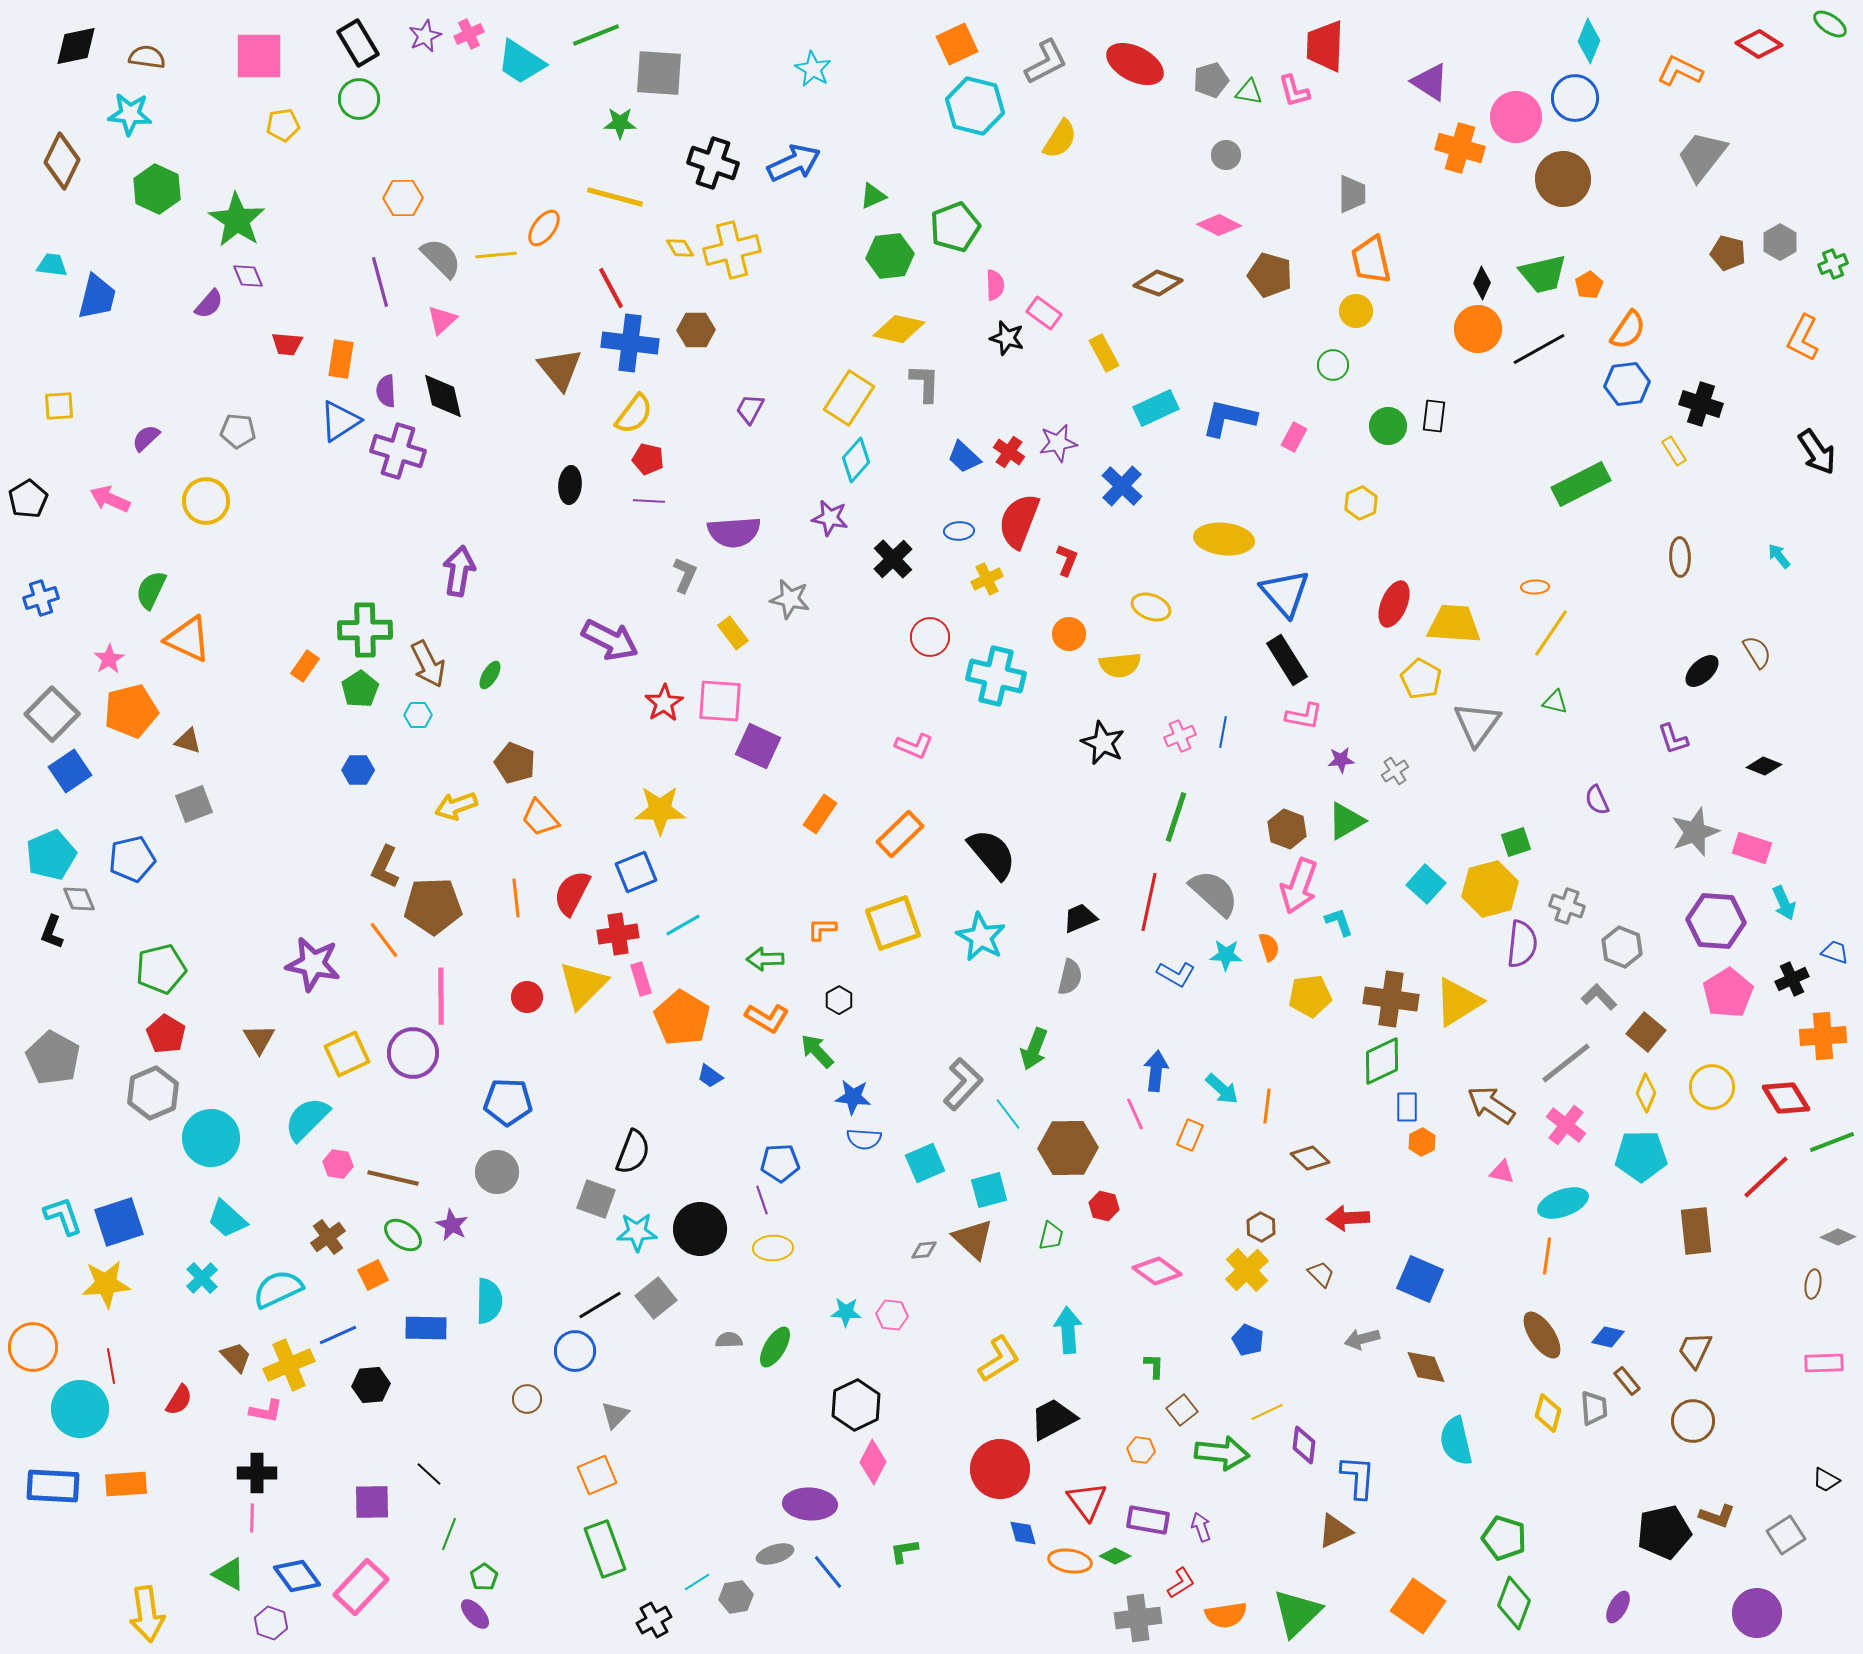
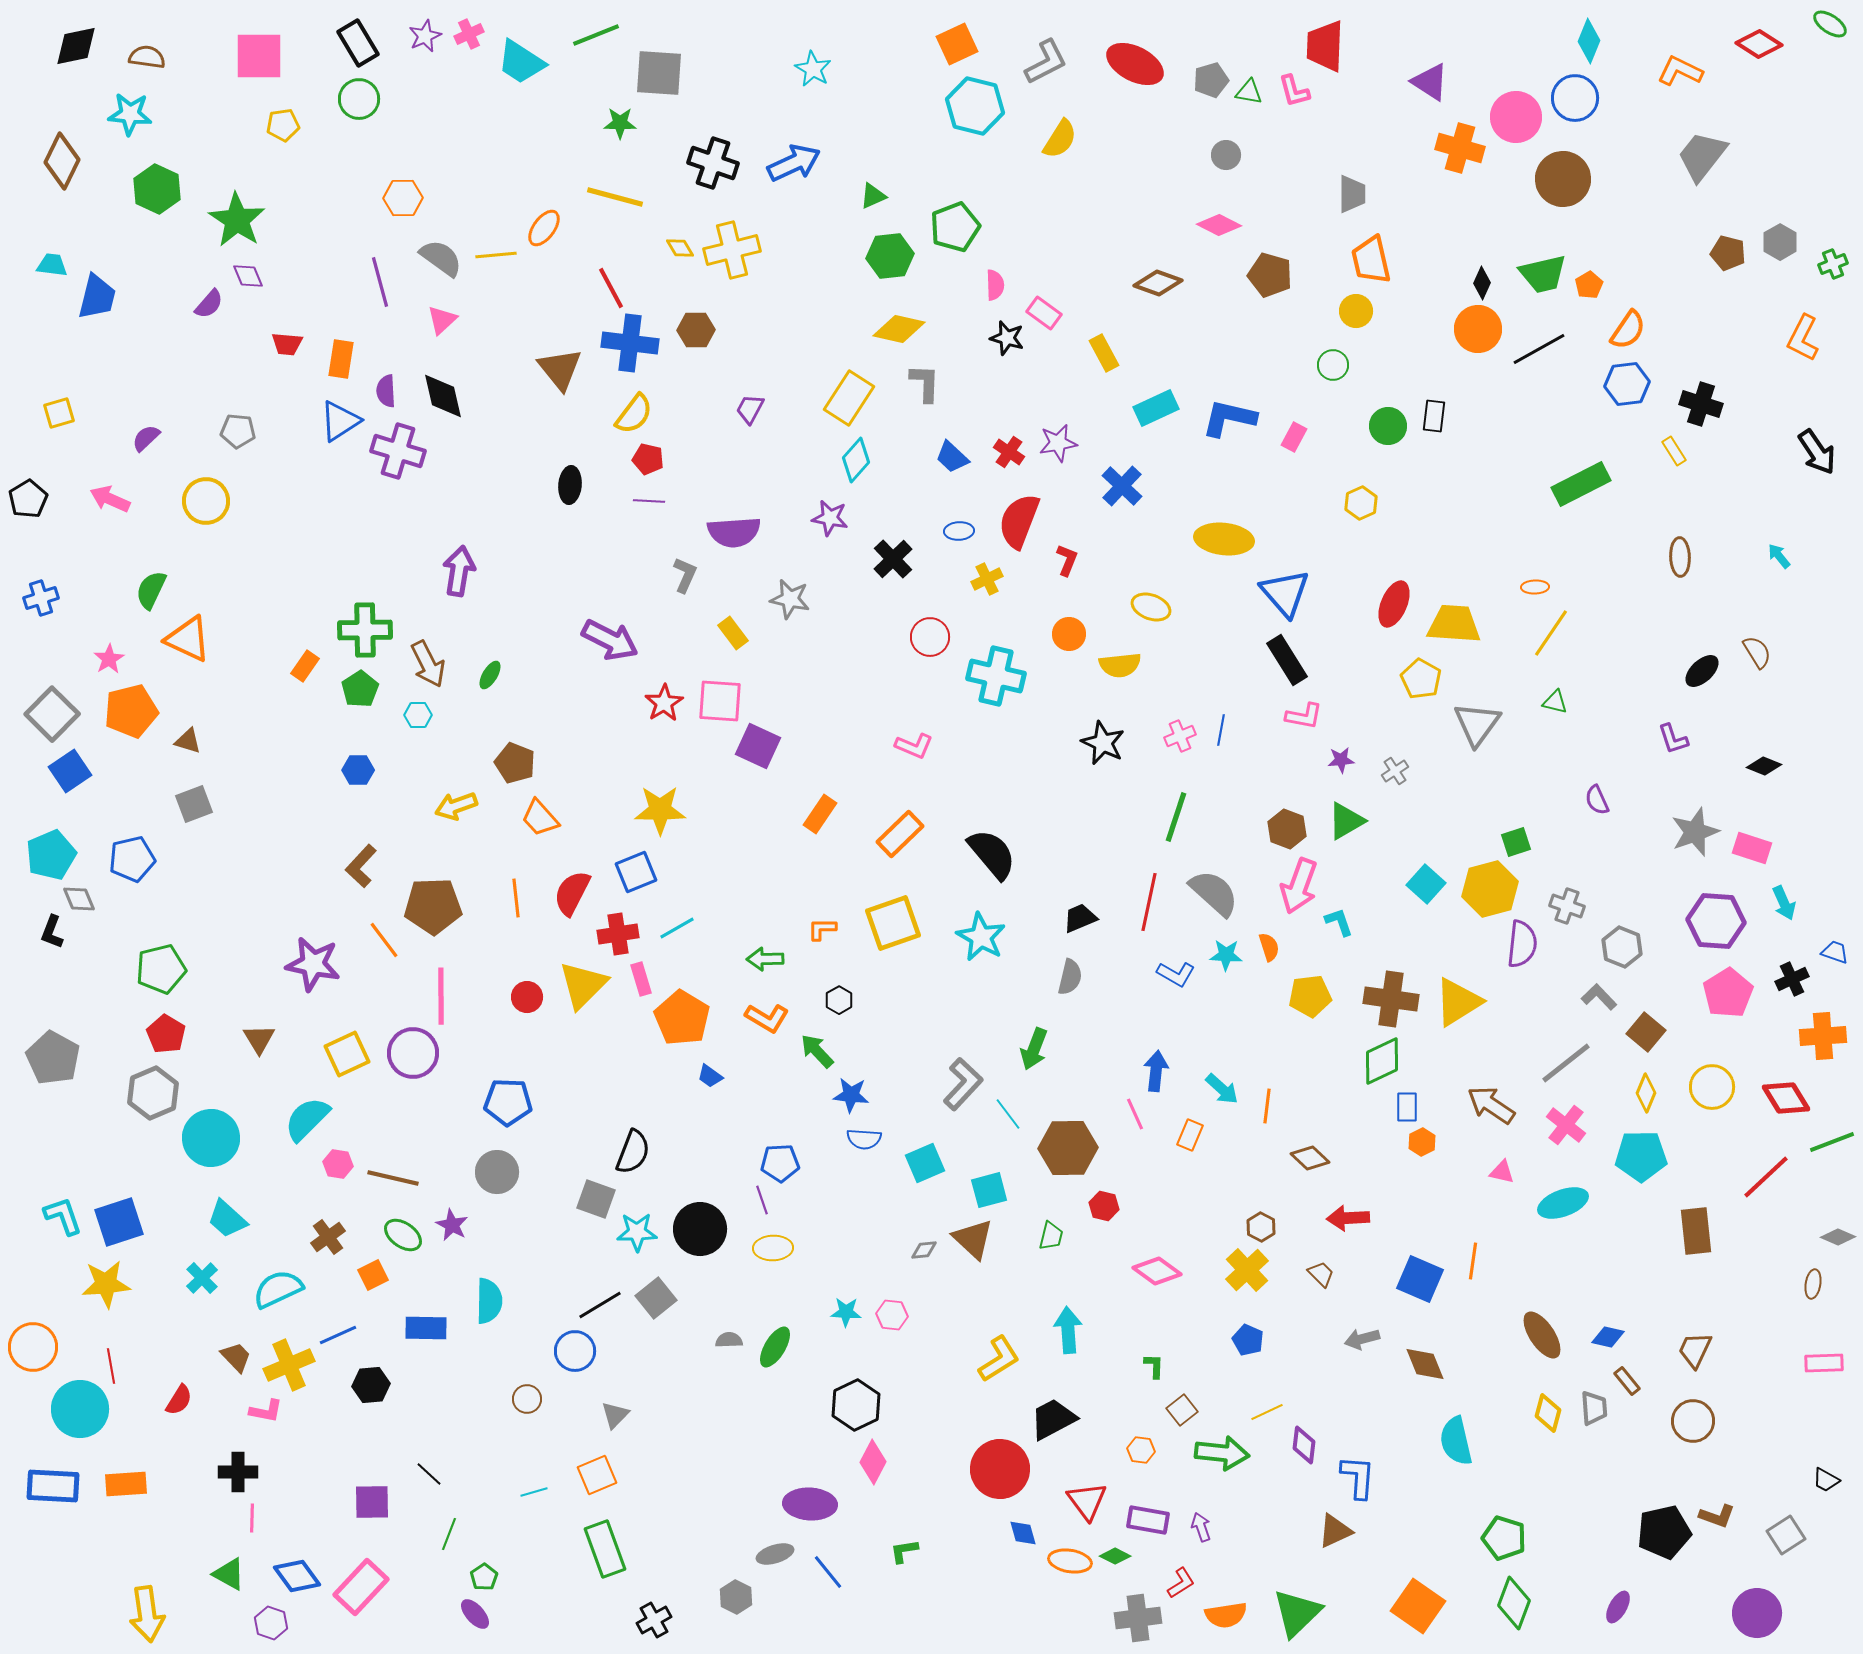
gray semicircle at (441, 258): rotated 9 degrees counterclockwise
yellow square at (59, 406): moved 7 px down; rotated 12 degrees counterclockwise
blue trapezoid at (964, 457): moved 12 px left
blue line at (1223, 732): moved 2 px left, 2 px up
brown L-shape at (385, 867): moved 24 px left, 1 px up; rotated 18 degrees clockwise
cyan line at (683, 925): moved 6 px left, 3 px down
blue star at (853, 1097): moved 2 px left, 2 px up
orange line at (1547, 1256): moved 74 px left, 5 px down
brown diamond at (1426, 1367): moved 1 px left, 3 px up
black cross at (257, 1473): moved 19 px left, 1 px up
cyan line at (697, 1582): moved 163 px left, 90 px up; rotated 16 degrees clockwise
gray hexagon at (736, 1597): rotated 24 degrees counterclockwise
